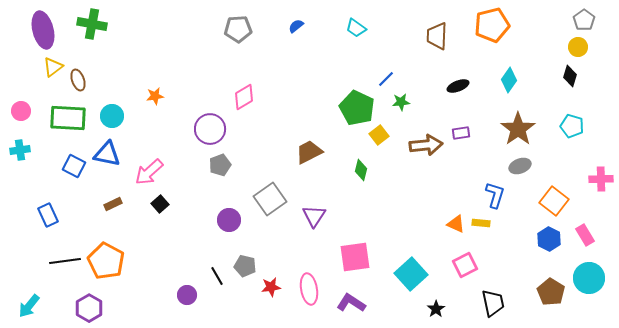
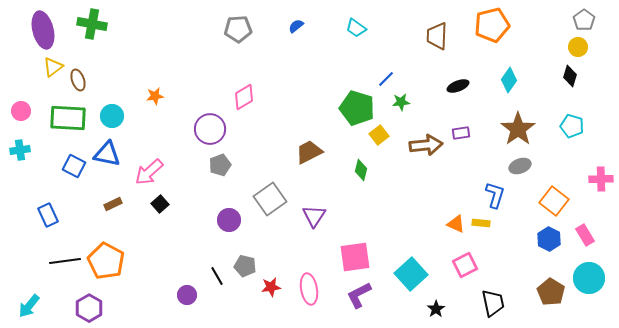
green pentagon at (357, 108): rotated 8 degrees counterclockwise
purple L-shape at (351, 303): moved 8 px right, 8 px up; rotated 60 degrees counterclockwise
